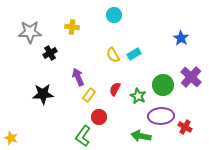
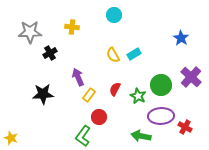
green circle: moved 2 px left
